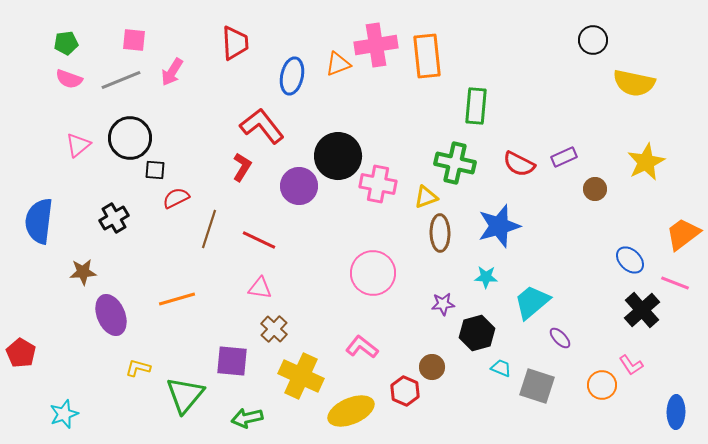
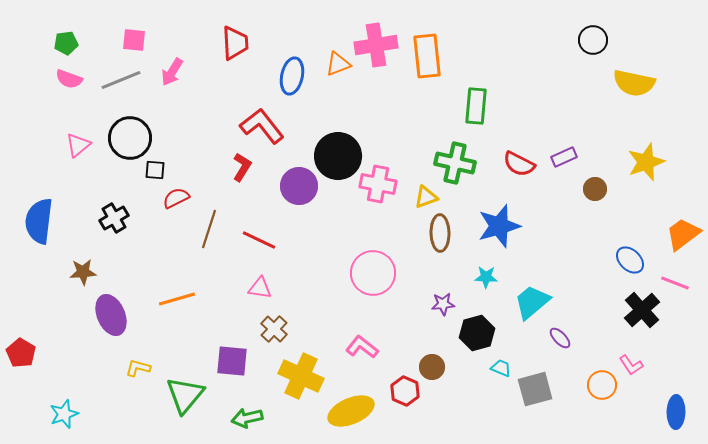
yellow star at (646, 162): rotated 6 degrees clockwise
gray square at (537, 386): moved 2 px left, 3 px down; rotated 33 degrees counterclockwise
